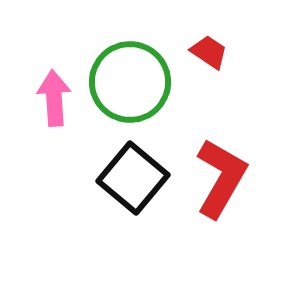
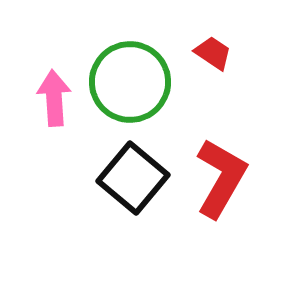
red trapezoid: moved 4 px right, 1 px down
